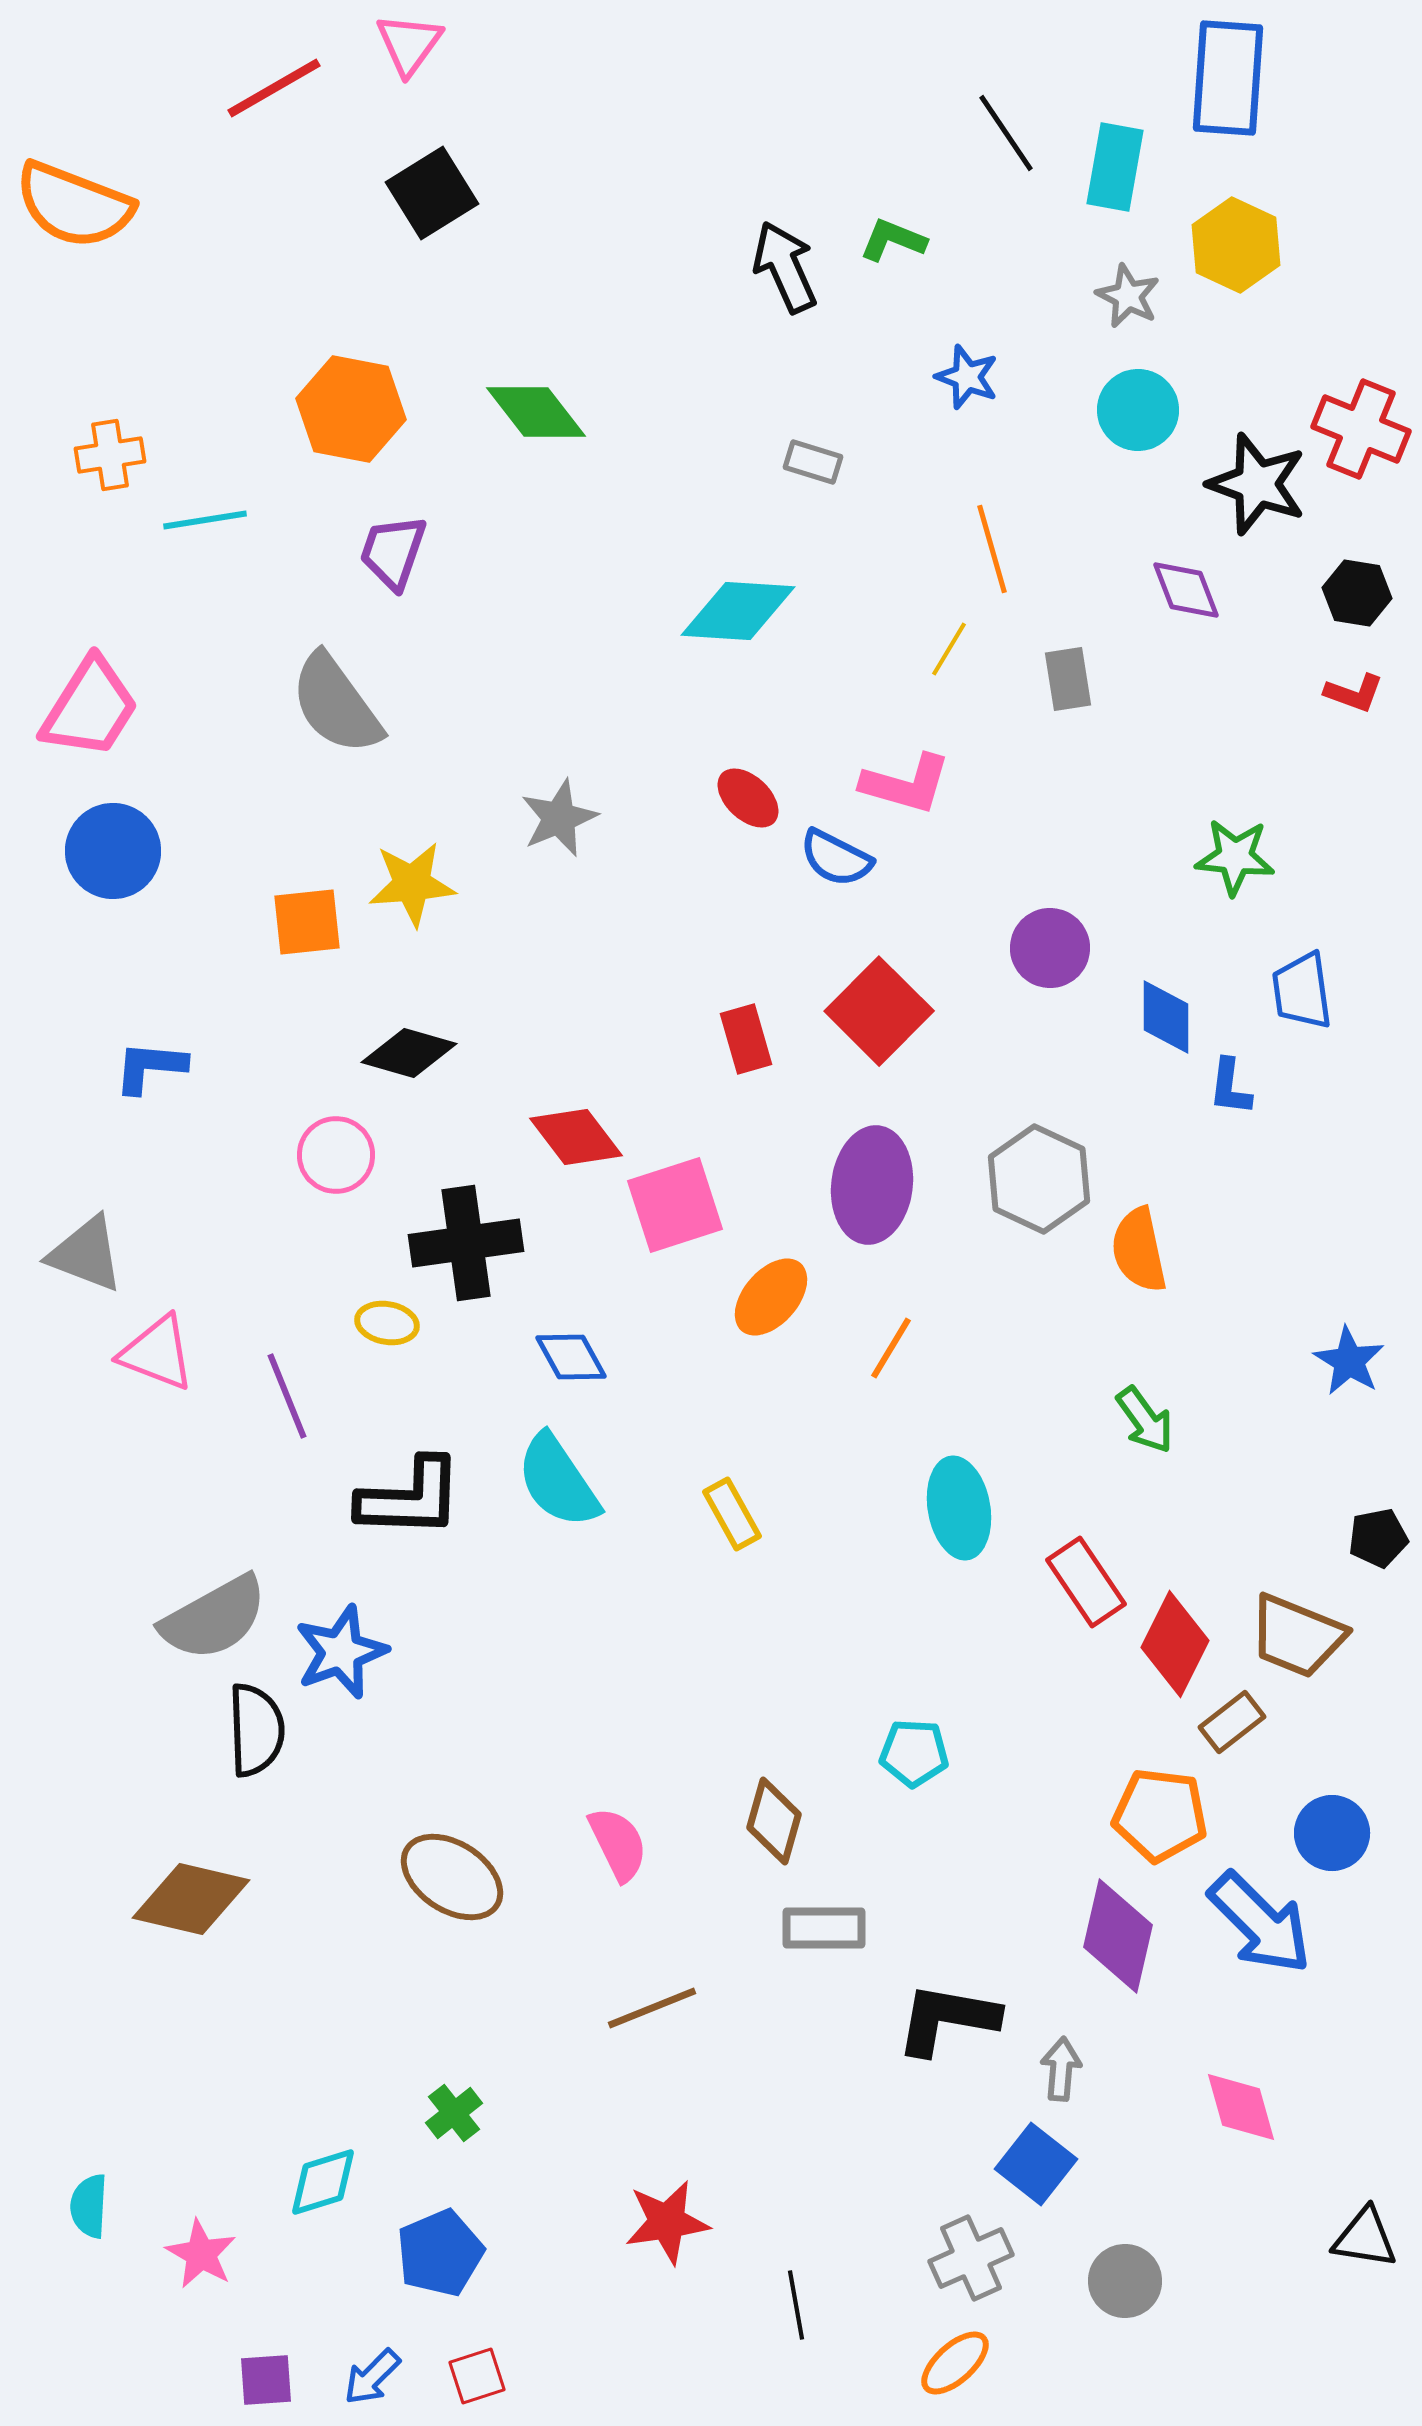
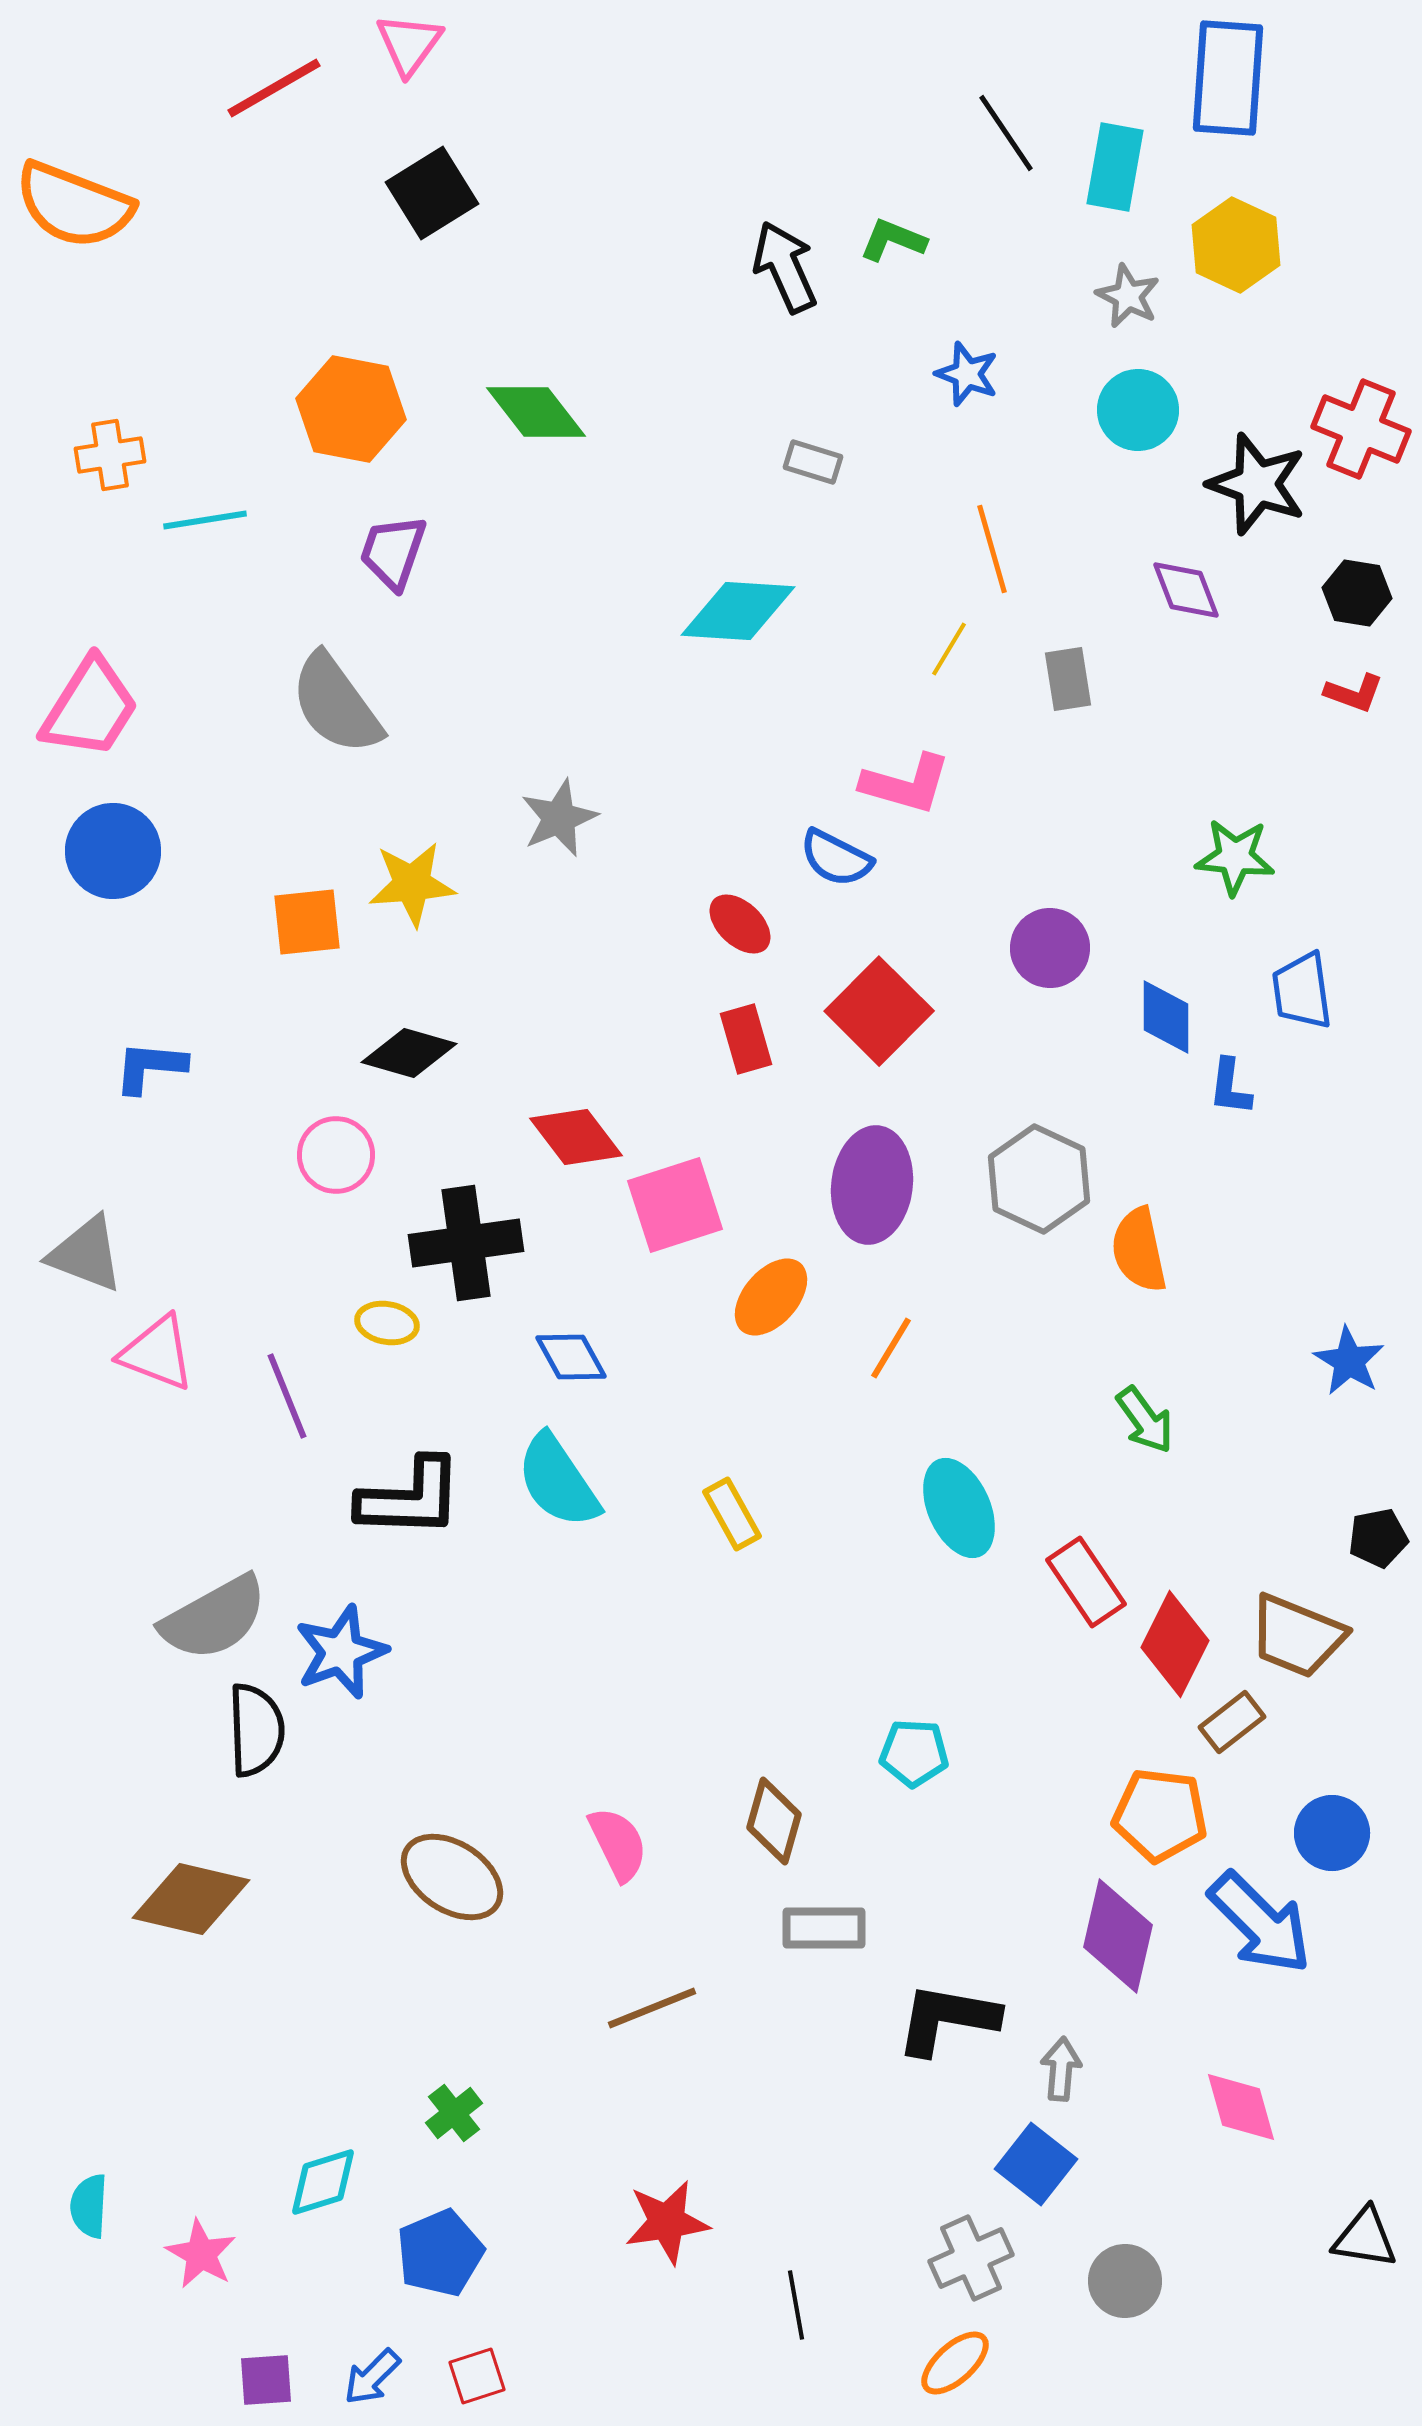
blue star at (967, 377): moved 3 px up
red ellipse at (748, 798): moved 8 px left, 126 px down
cyan ellipse at (959, 1508): rotated 14 degrees counterclockwise
